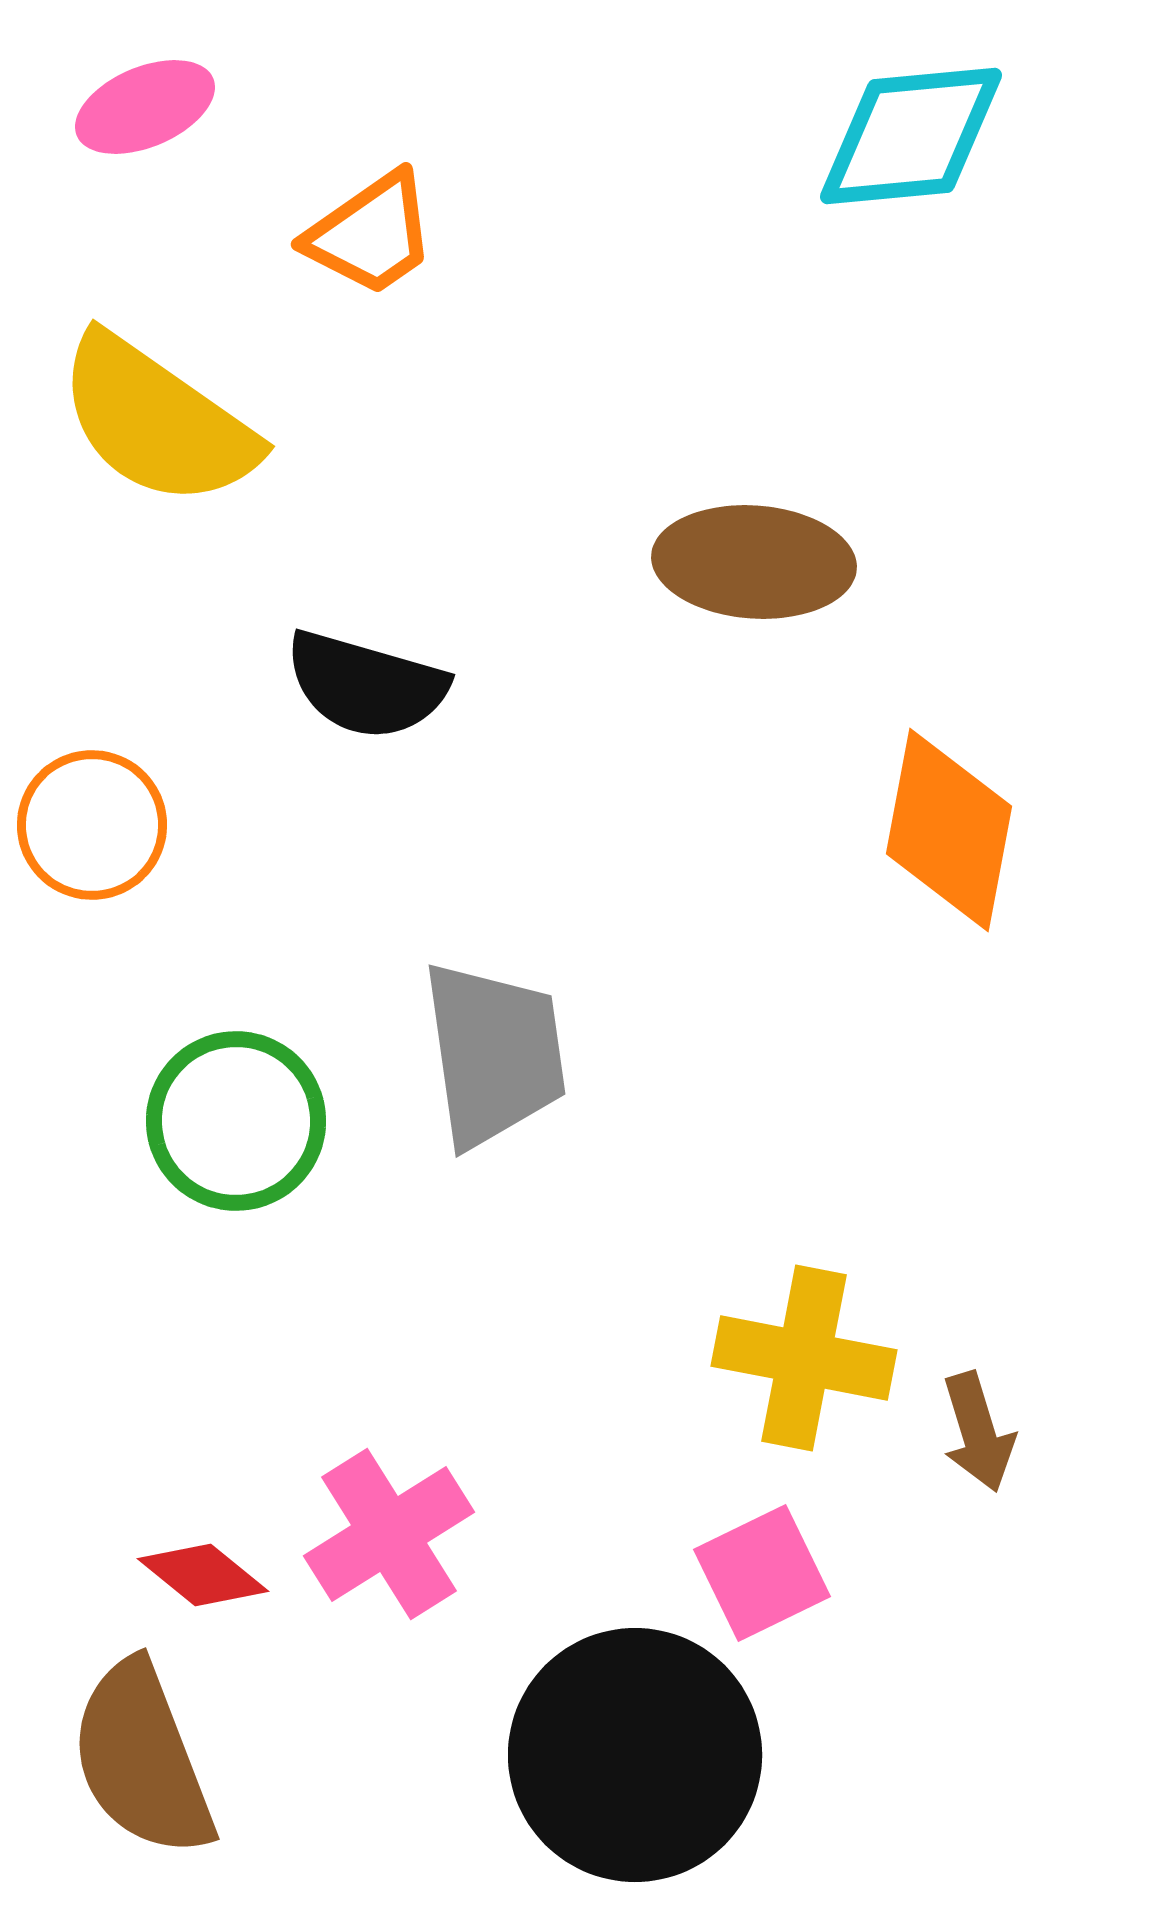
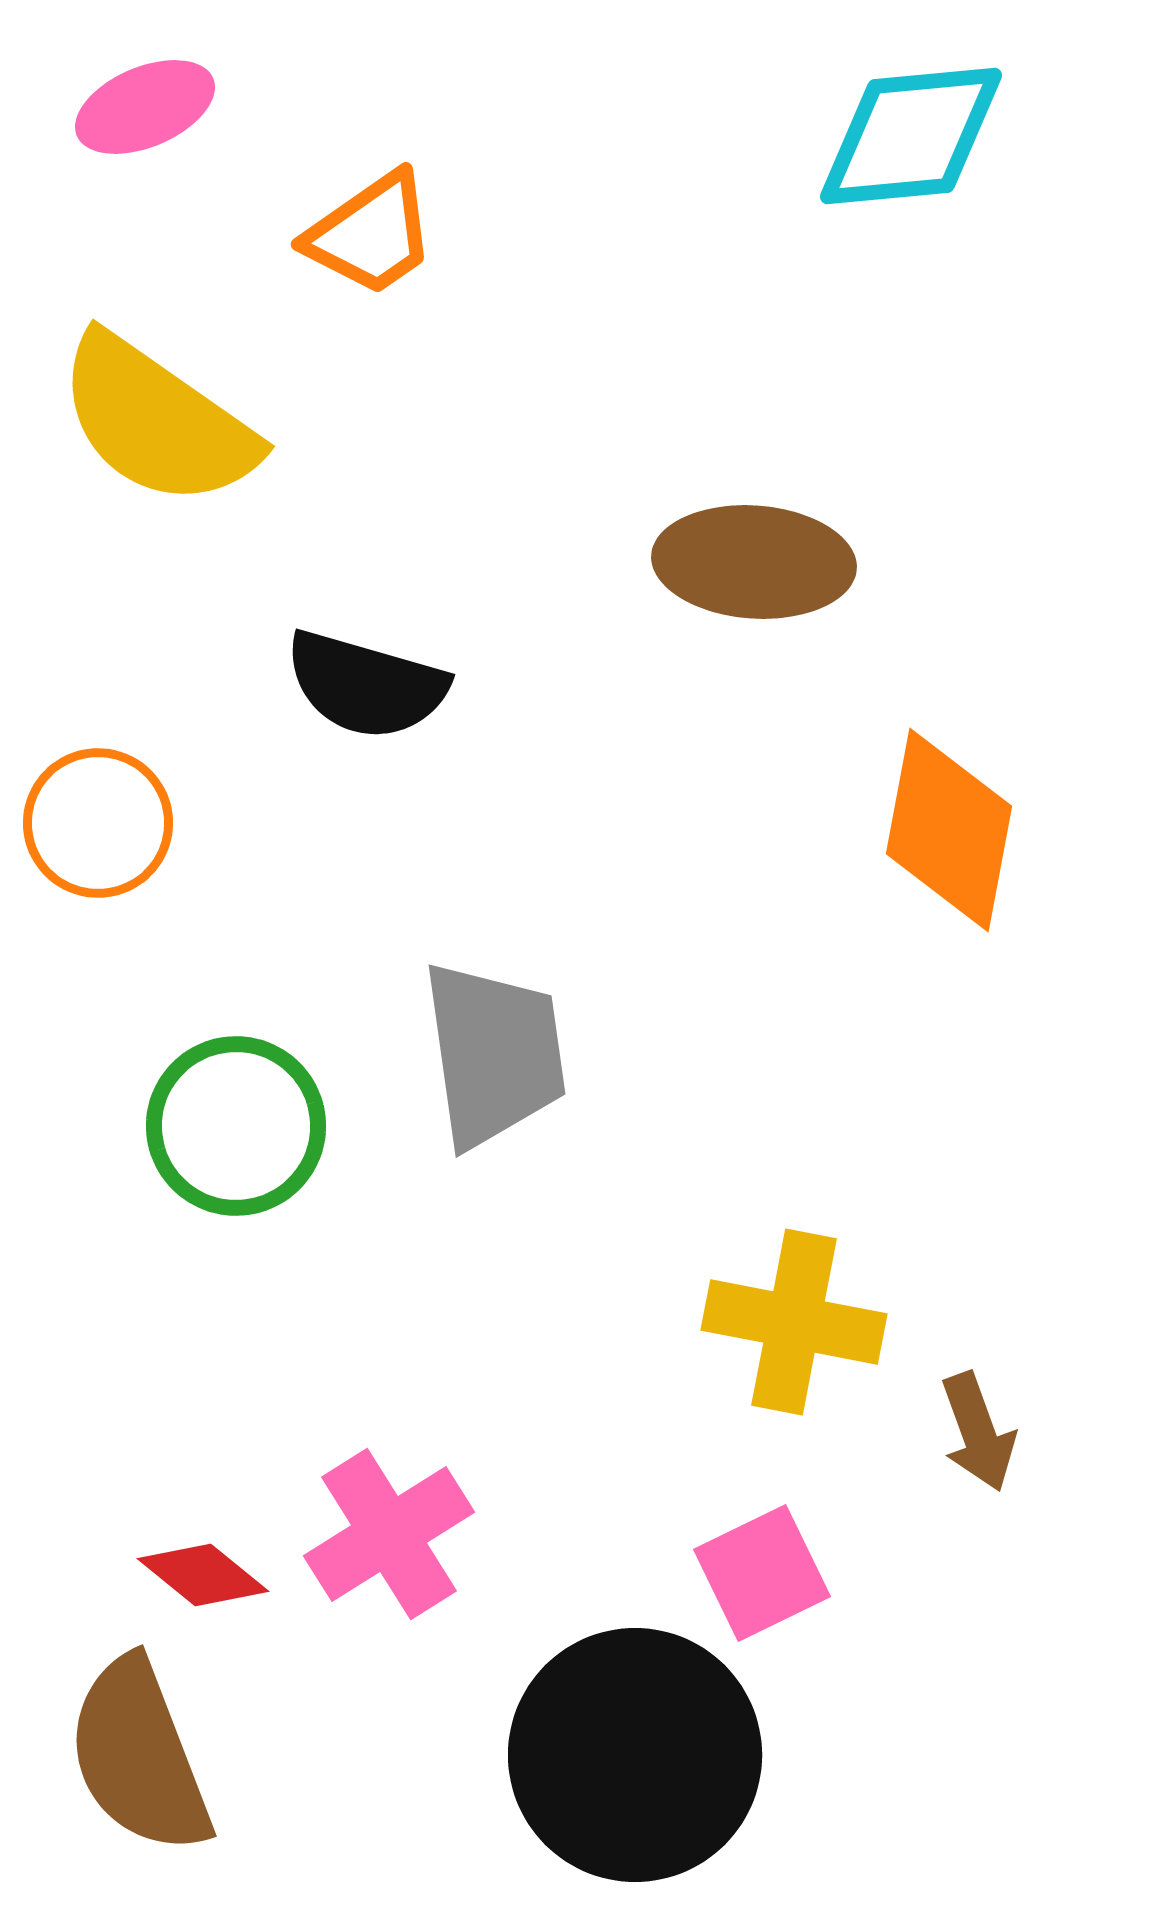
orange circle: moved 6 px right, 2 px up
green circle: moved 5 px down
yellow cross: moved 10 px left, 36 px up
brown arrow: rotated 3 degrees counterclockwise
brown semicircle: moved 3 px left, 3 px up
